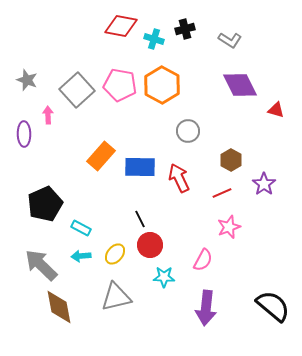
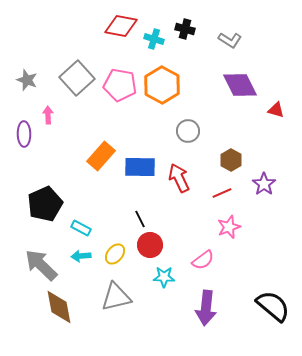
black cross: rotated 30 degrees clockwise
gray square: moved 12 px up
pink semicircle: rotated 25 degrees clockwise
